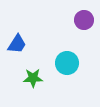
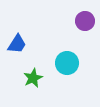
purple circle: moved 1 px right, 1 px down
green star: rotated 24 degrees counterclockwise
